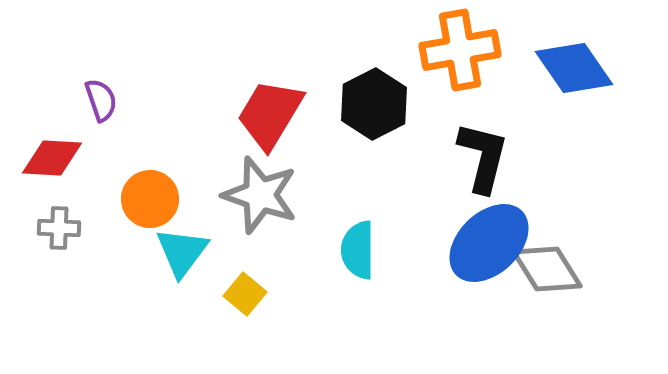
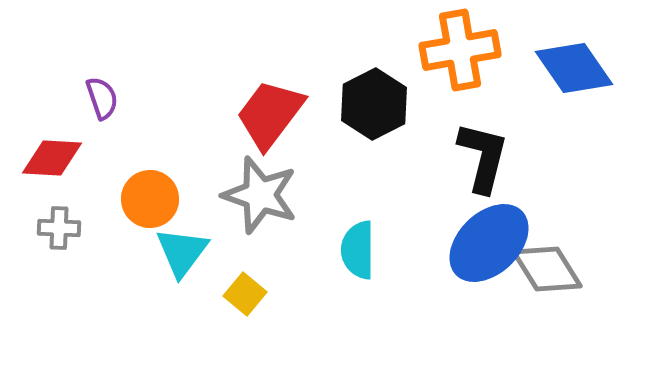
purple semicircle: moved 1 px right, 2 px up
red trapezoid: rotated 6 degrees clockwise
